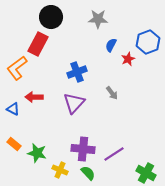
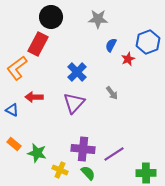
blue cross: rotated 24 degrees counterclockwise
blue triangle: moved 1 px left, 1 px down
green cross: rotated 30 degrees counterclockwise
